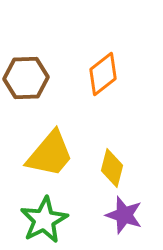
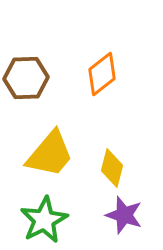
orange diamond: moved 1 px left
